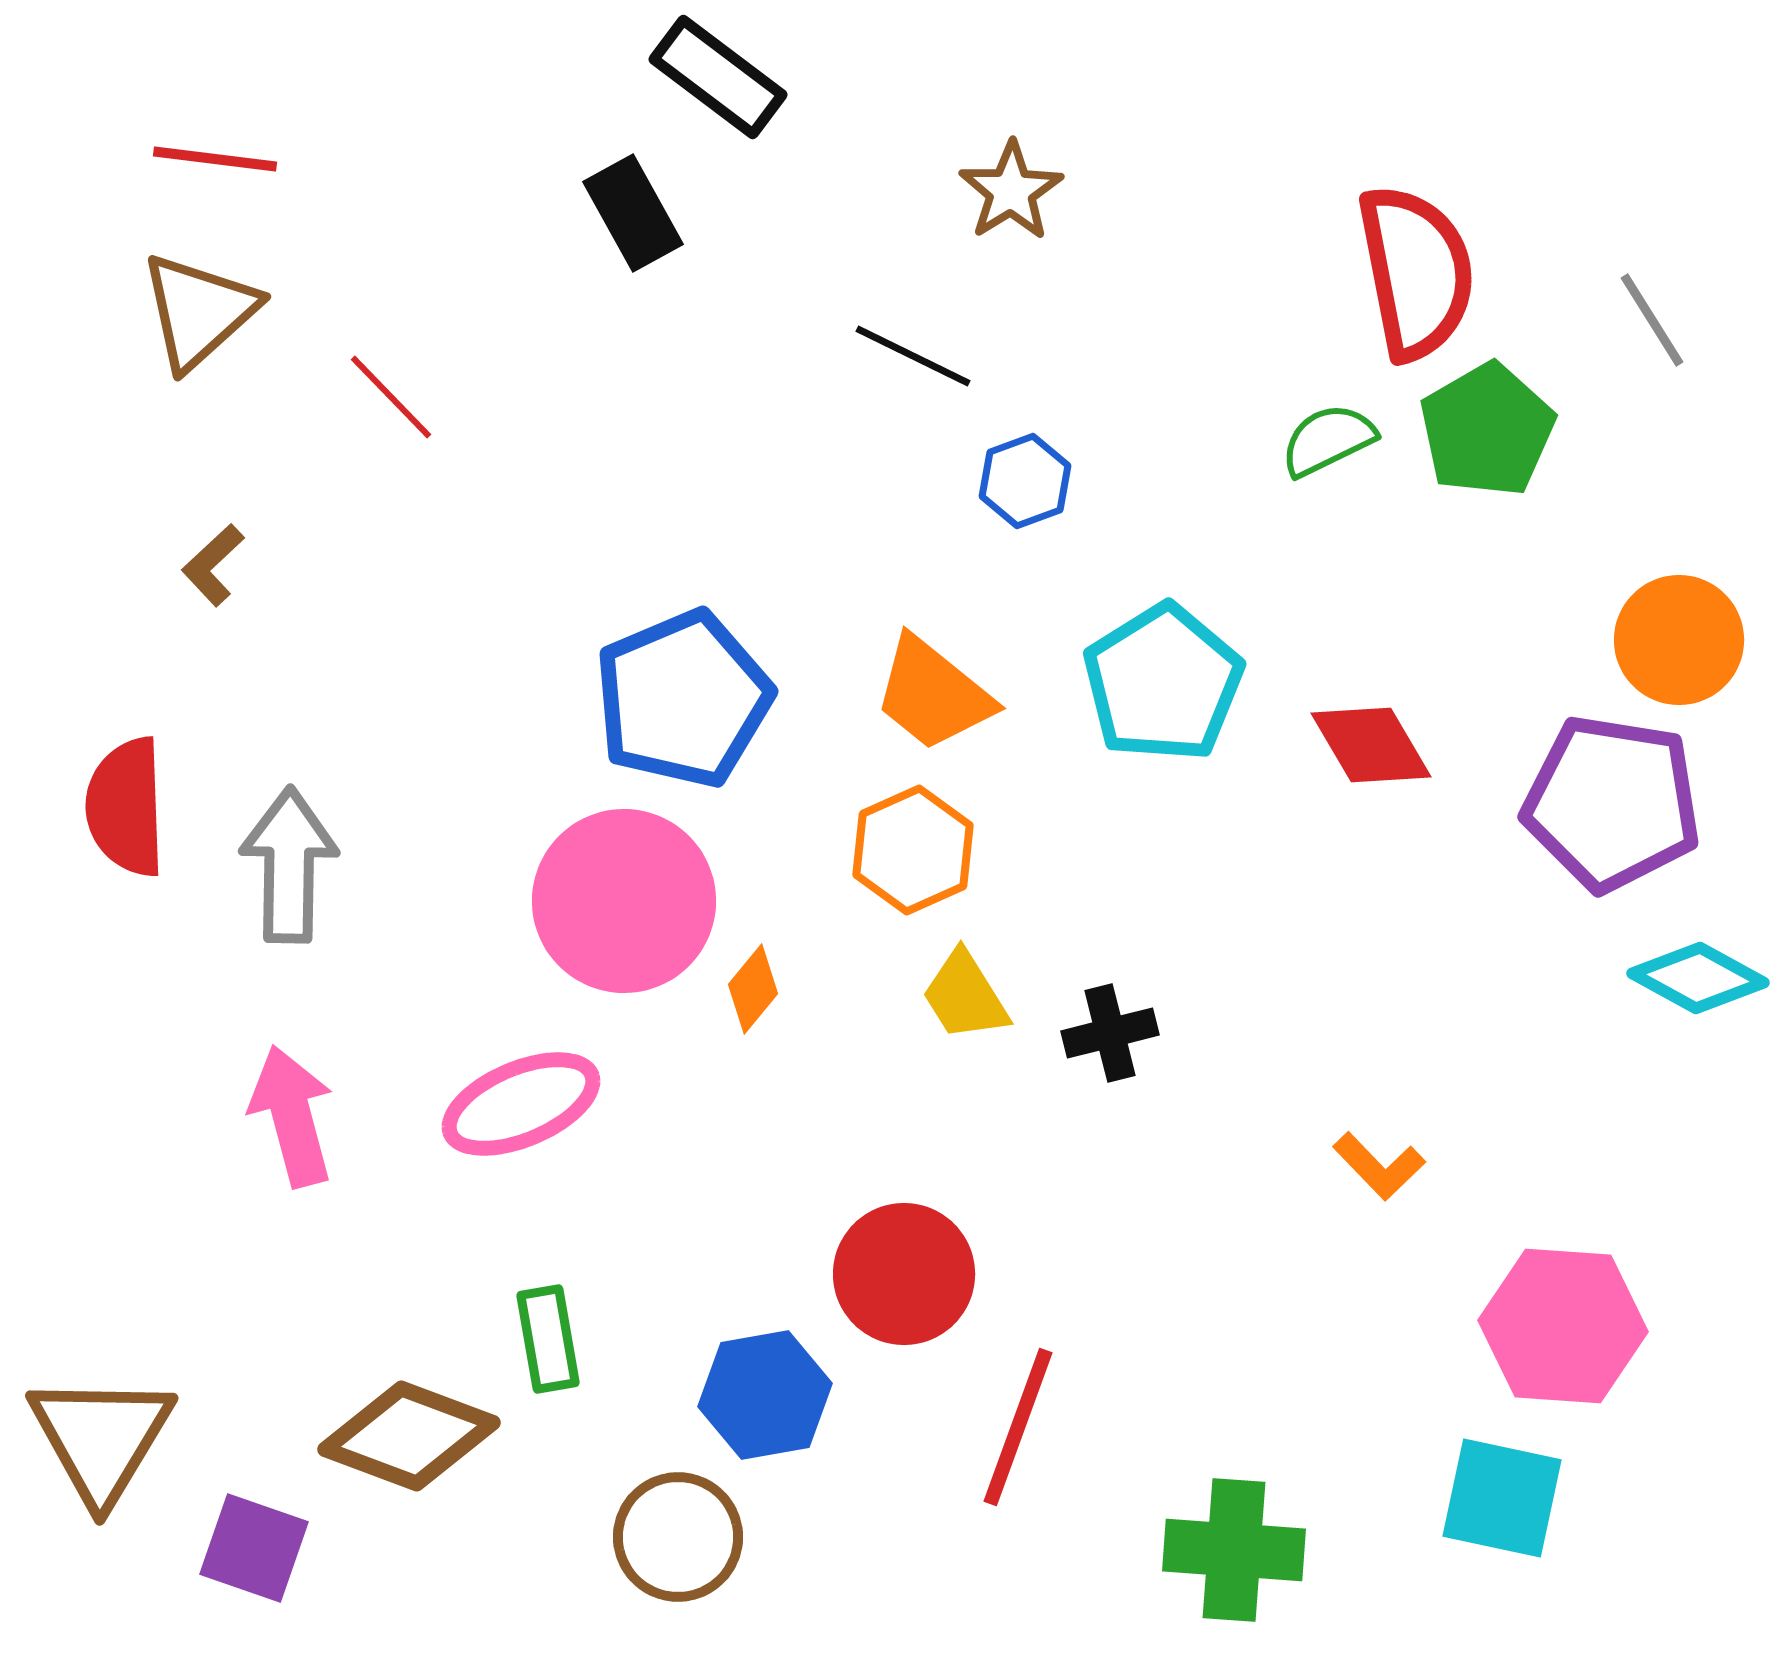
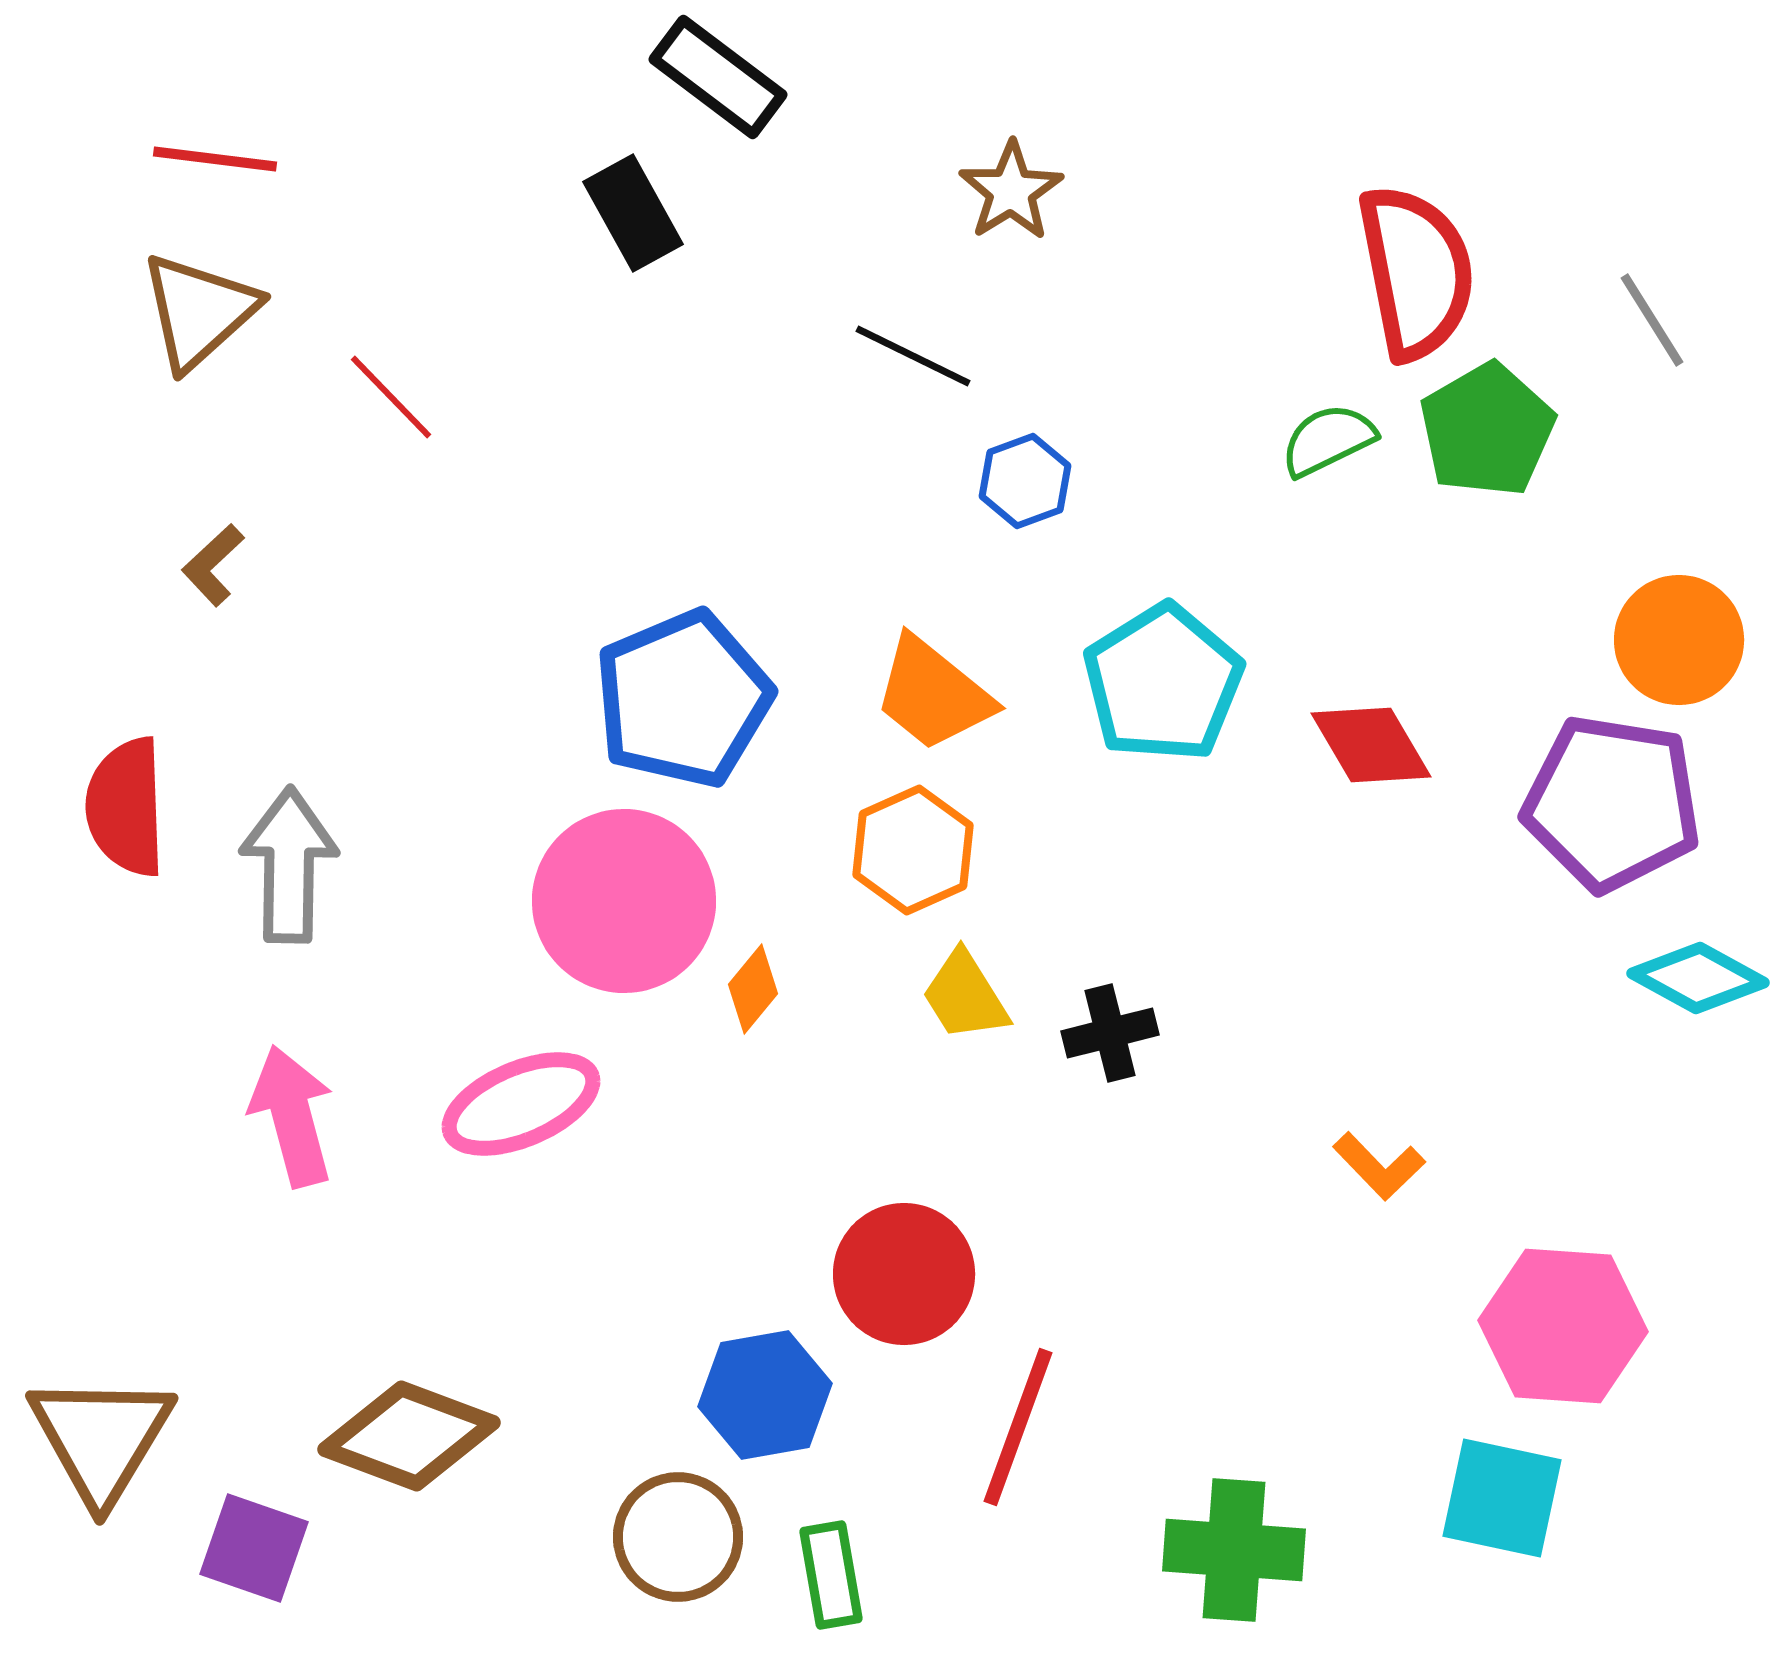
green rectangle at (548, 1339): moved 283 px right, 236 px down
